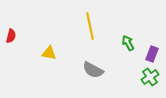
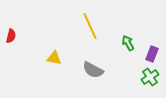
yellow line: rotated 12 degrees counterclockwise
yellow triangle: moved 5 px right, 5 px down
